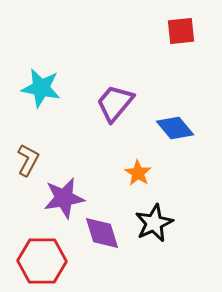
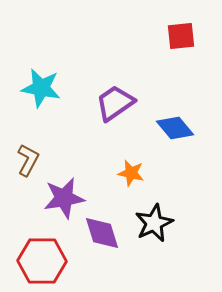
red square: moved 5 px down
purple trapezoid: rotated 15 degrees clockwise
orange star: moved 7 px left; rotated 20 degrees counterclockwise
